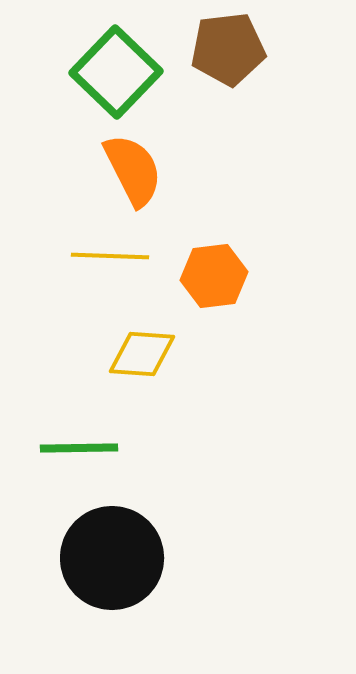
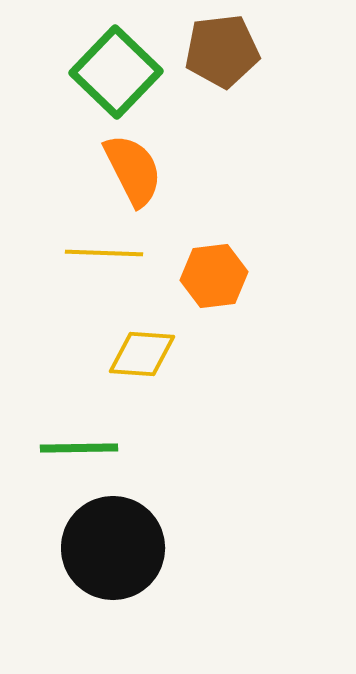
brown pentagon: moved 6 px left, 2 px down
yellow line: moved 6 px left, 3 px up
black circle: moved 1 px right, 10 px up
